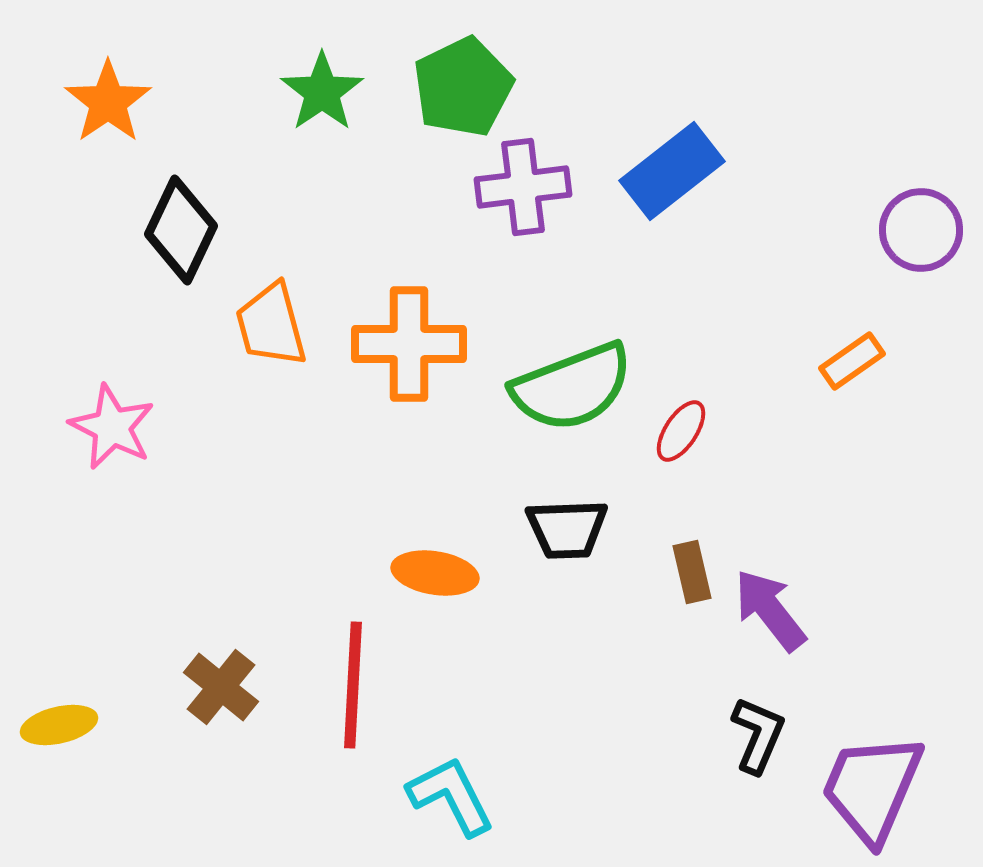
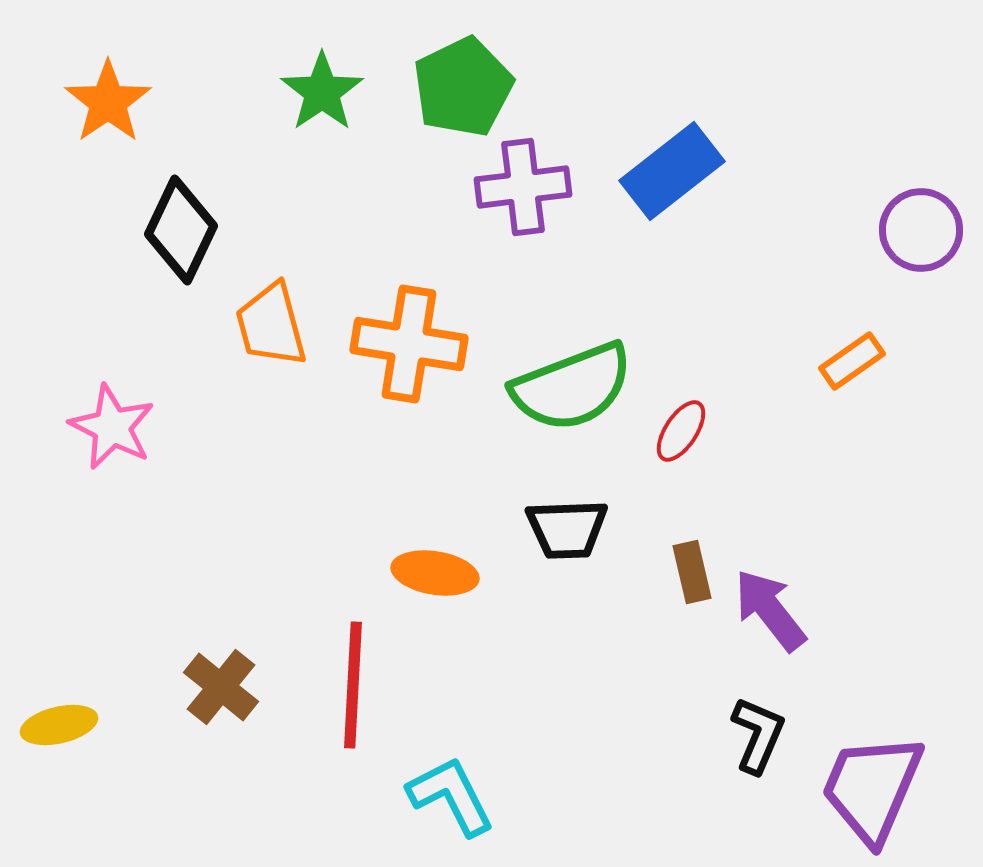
orange cross: rotated 9 degrees clockwise
